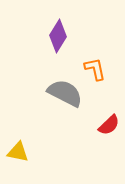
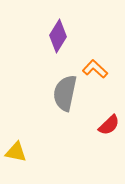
orange L-shape: rotated 35 degrees counterclockwise
gray semicircle: rotated 105 degrees counterclockwise
yellow triangle: moved 2 px left
